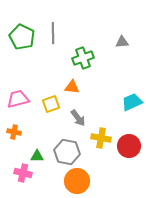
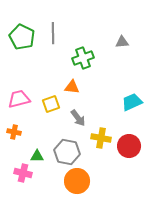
pink trapezoid: moved 1 px right
